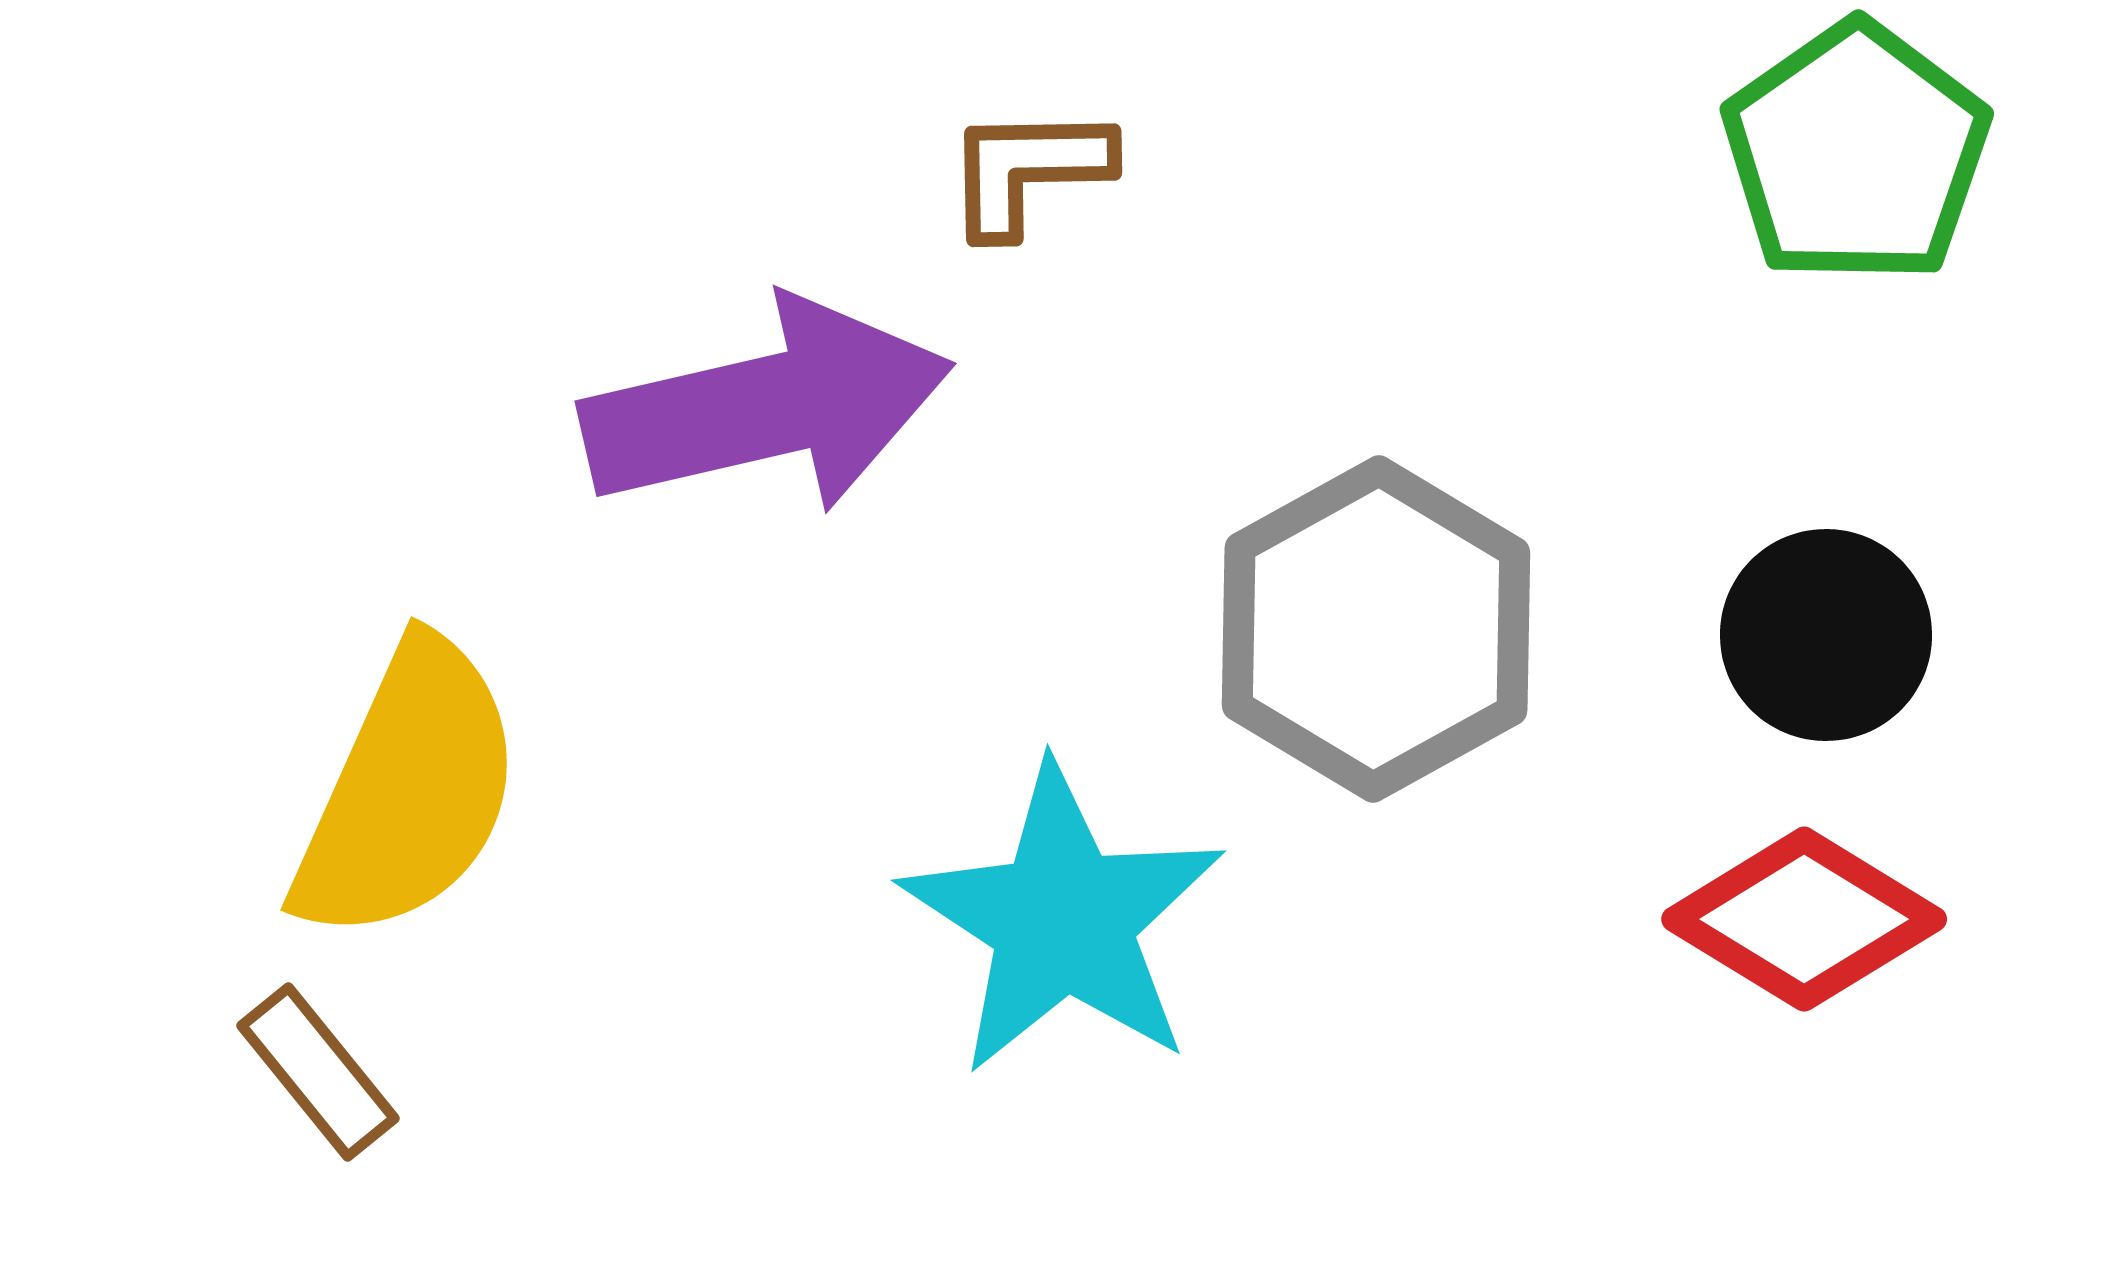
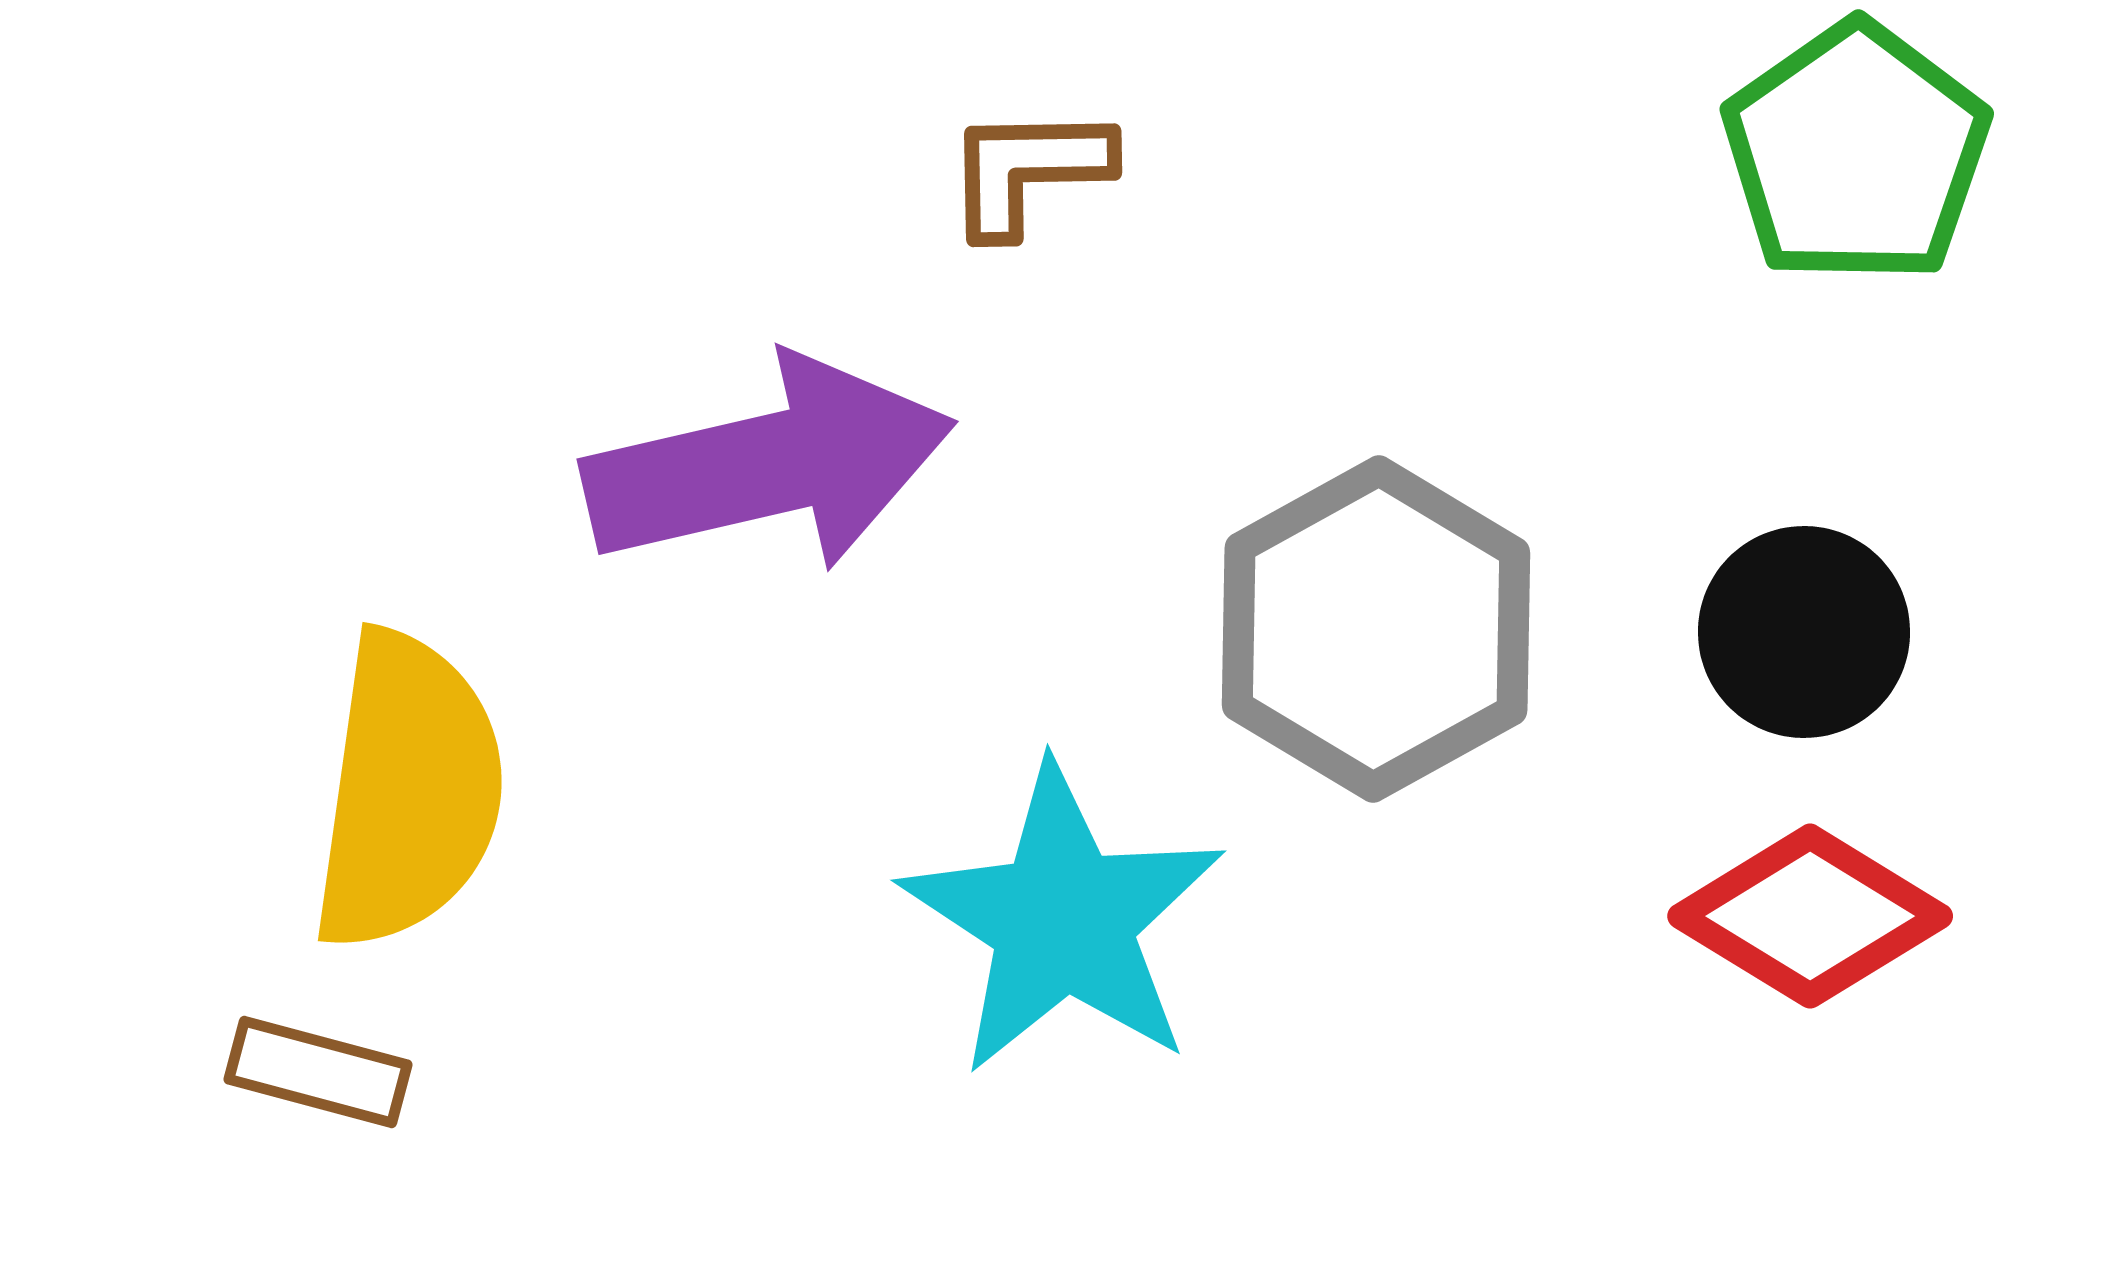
purple arrow: moved 2 px right, 58 px down
black circle: moved 22 px left, 3 px up
yellow semicircle: rotated 16 degrees counterclockwise
red diamond: moved 6 px right, 3 px up
brown rectangle: rotated 36 degrees counterclockwise
